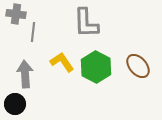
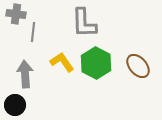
gray L-shape: moved 2 px left
green hexagon: moved 4 px up
black circle: moved 1 px down
